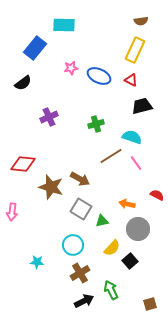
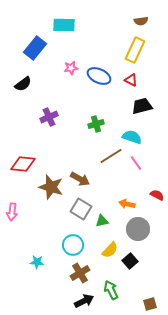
black semicircle: moved 1 px down
yellow semicircle: moved 2 px left, 2 px down
